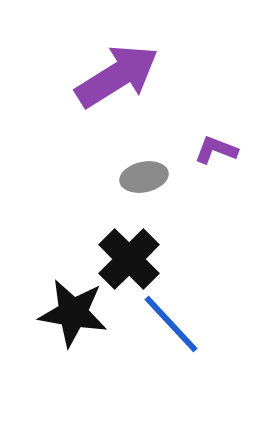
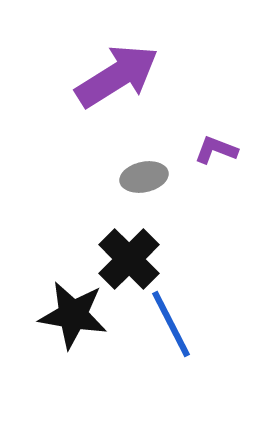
black star: moved 2 px down
blue line: rotated 16 degrees clockwise
